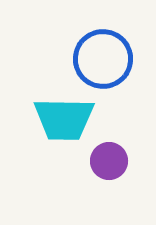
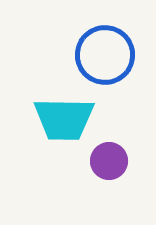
blue circle: moved 2 px right, 4 px up
